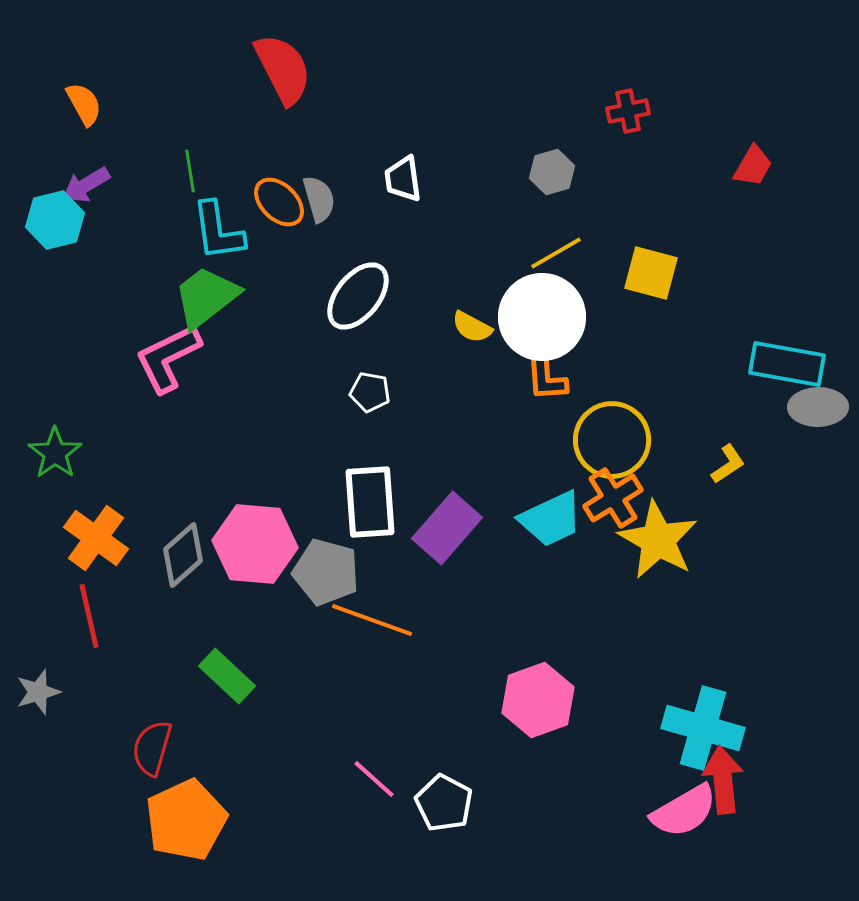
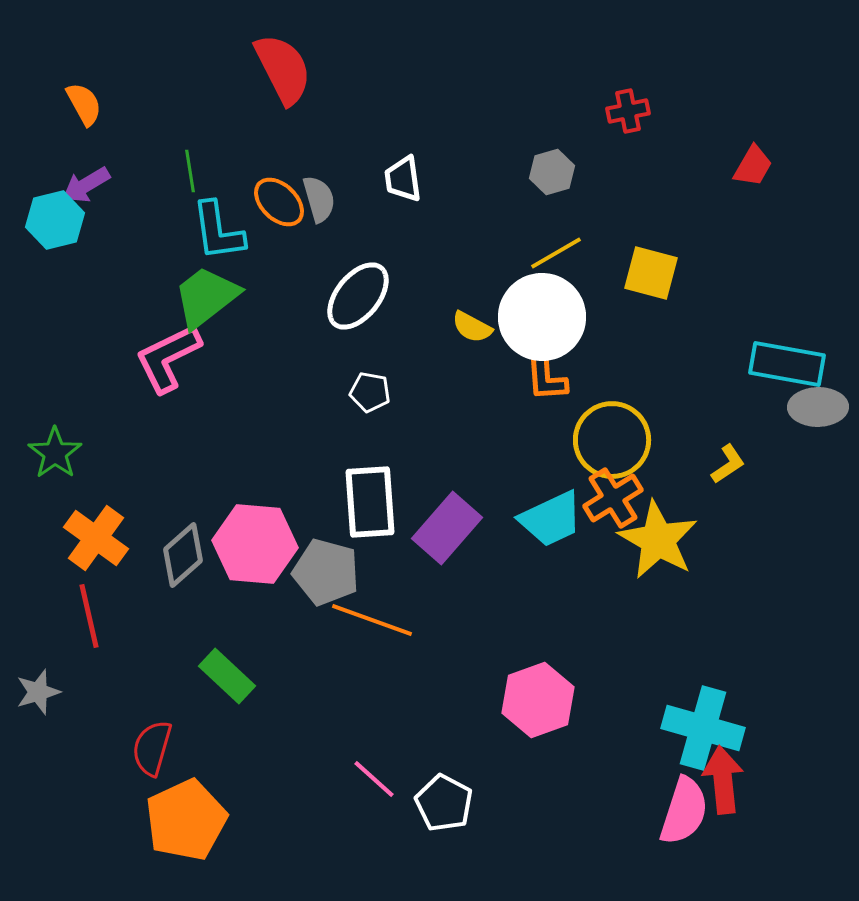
pink semicircle at (684, 811): rotated 42 degrees counterclockwise
